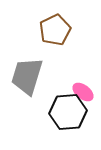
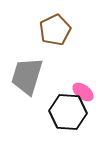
black hexagon: rotated 9 degrees clockwise
